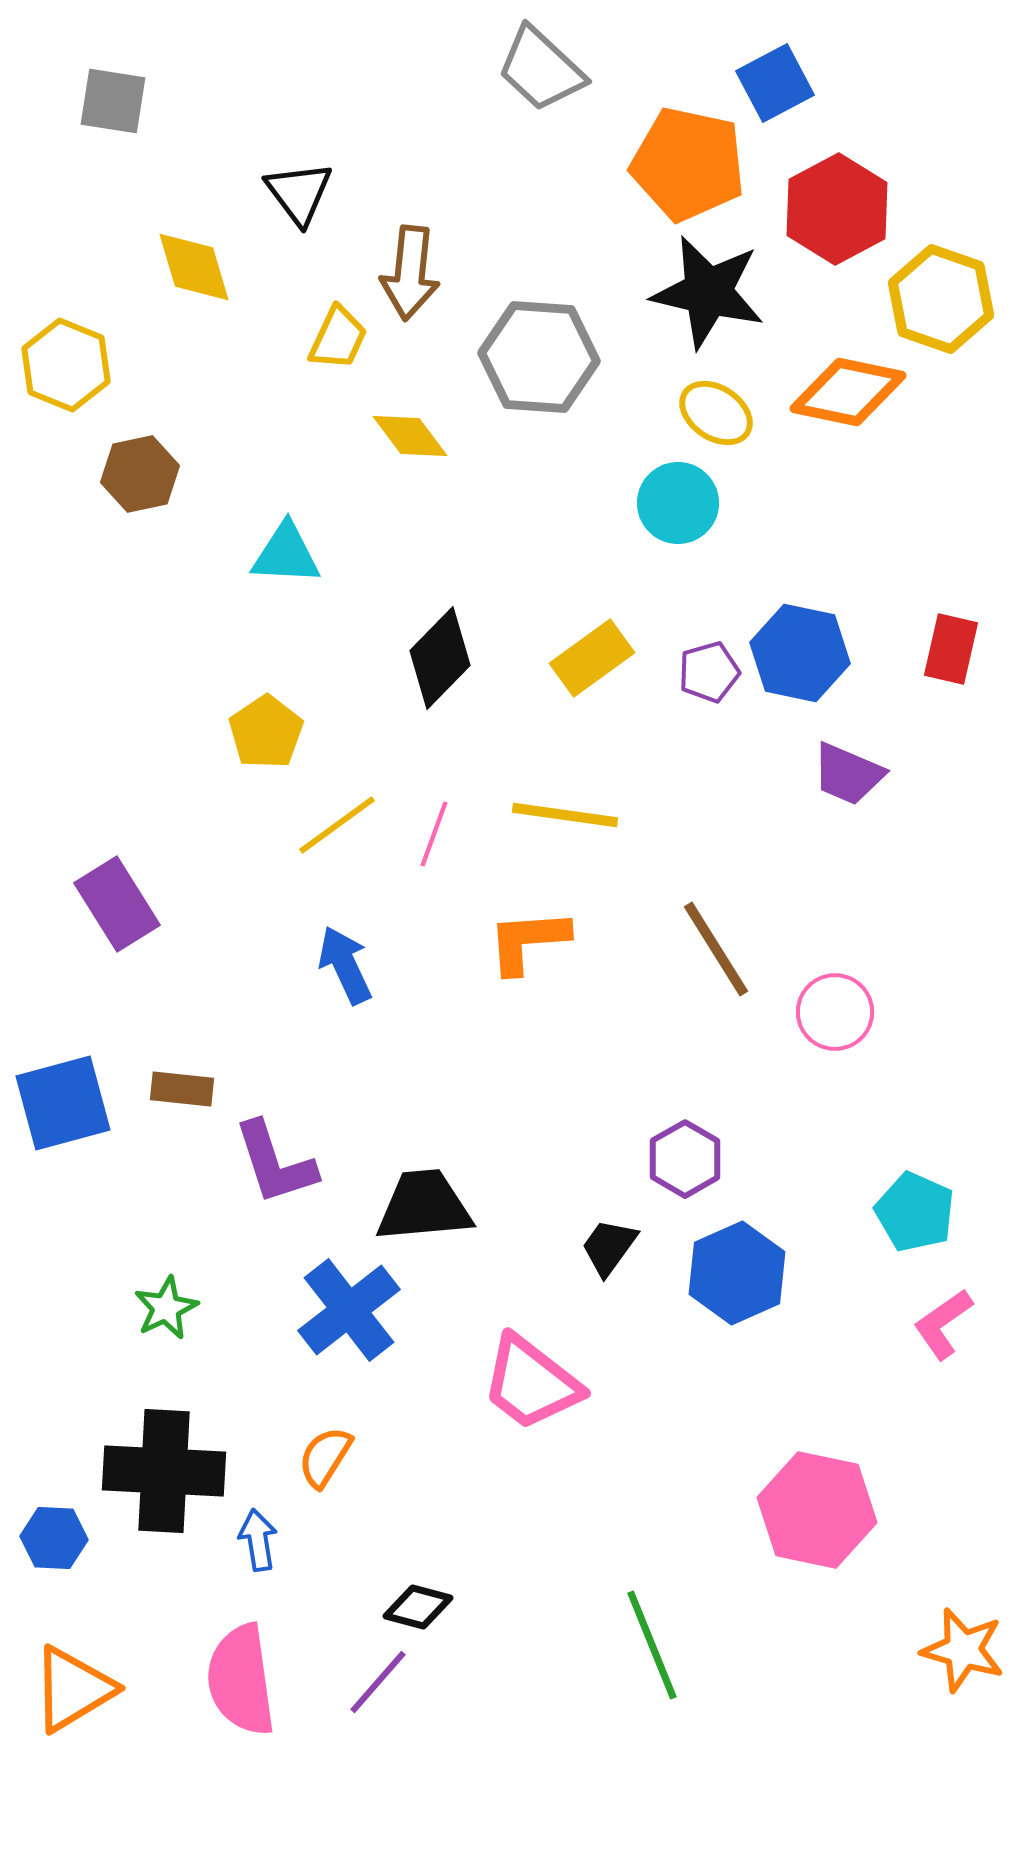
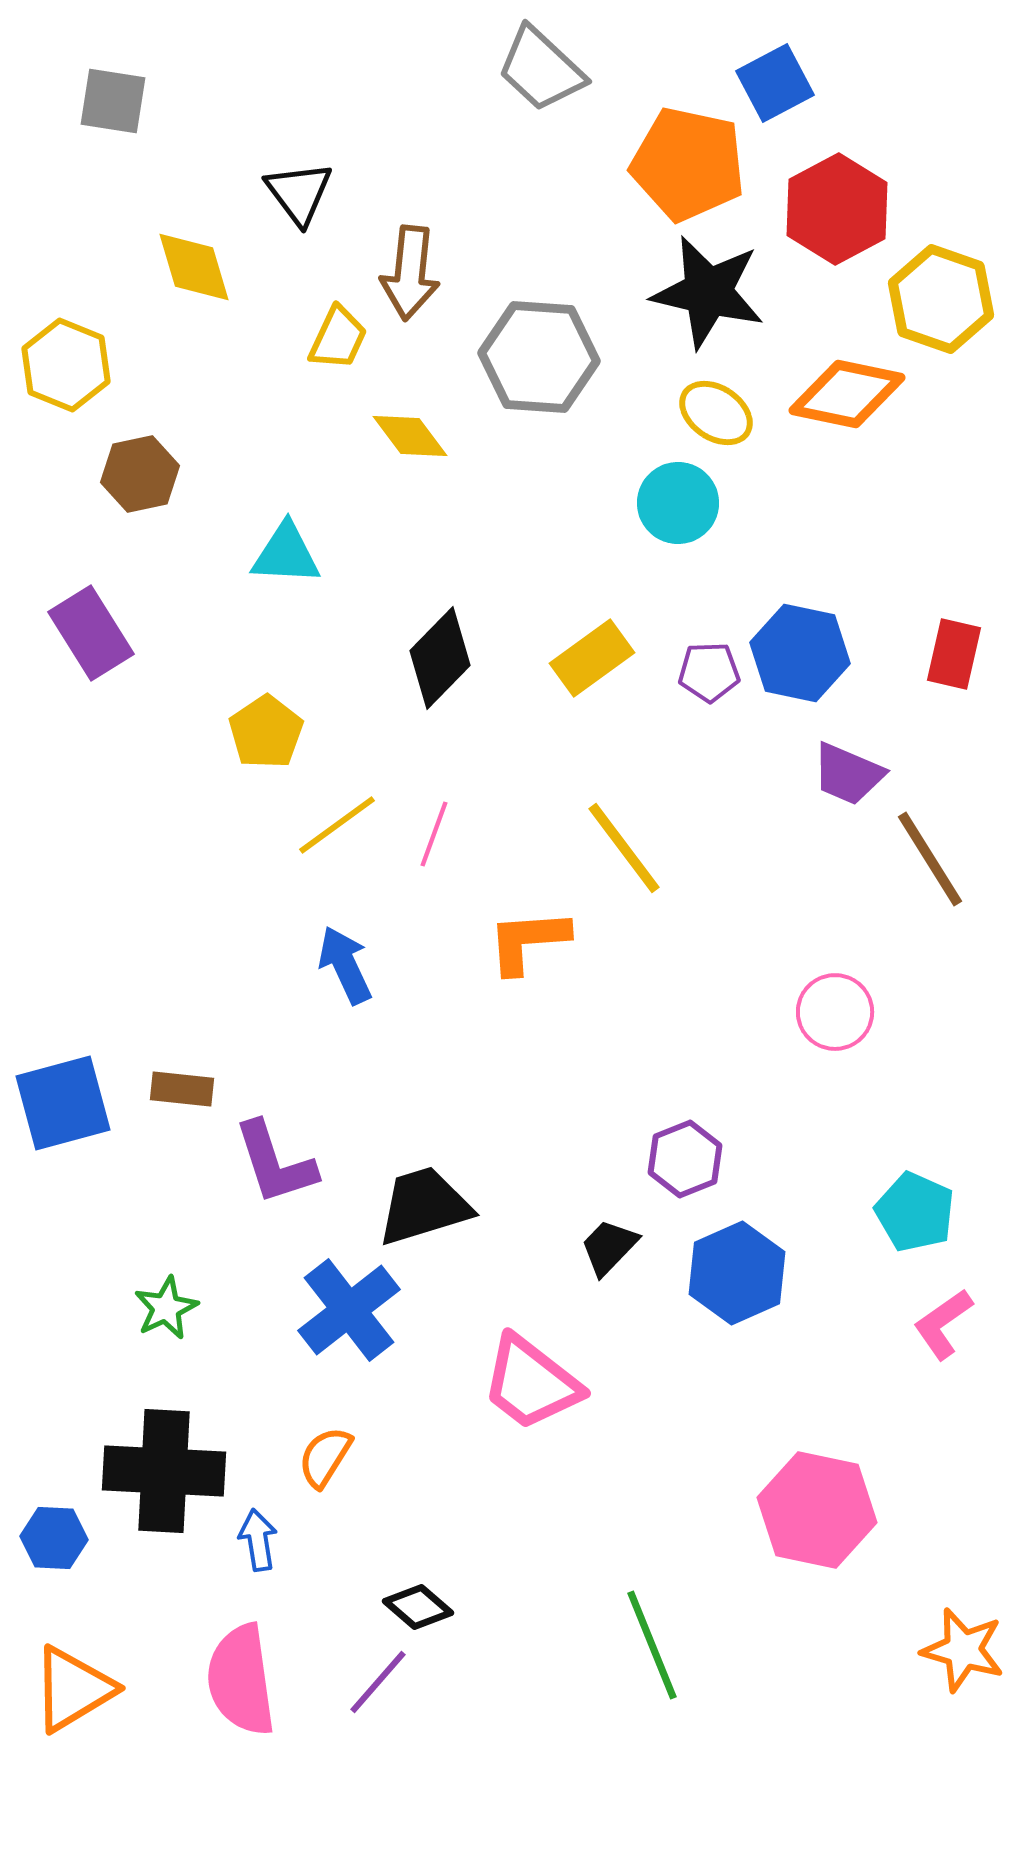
orange diamond at (848, 392): moved 1 px left, 2 px down
red rectangle at (951, 649): moved 3 px right, 5 px down
purple pentagon at (709, 672): rotated 14 degrees clockwise
yellow line at (565, 815): moved 59 px right, 33 px down; rotated 45 degrees clockwise
purple rectangle at (117, 904): moved 26 px left, 271 px up
brown line at (716, 949): moved 214 px right, 90 px up
purple hexagon at (685, 1159): rotated 8 degrees clockwise
black trapezoid at (424, 1206): rotated 12 degrees counterclockwise
black trapezoid at (609, 1247): rotated 8 degrees clockwise
black diamond at (418, 1607): rotated 26 degrees clockwise
